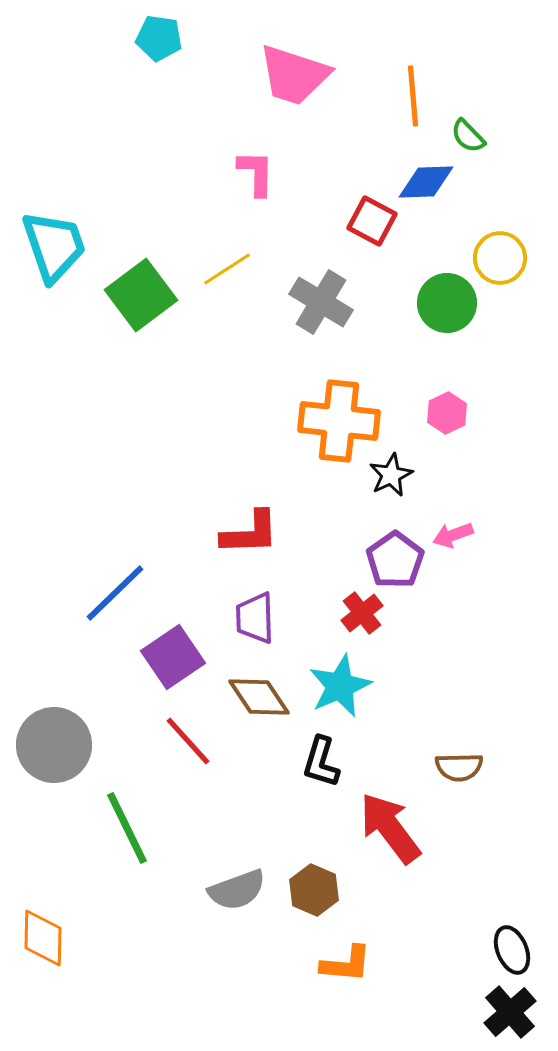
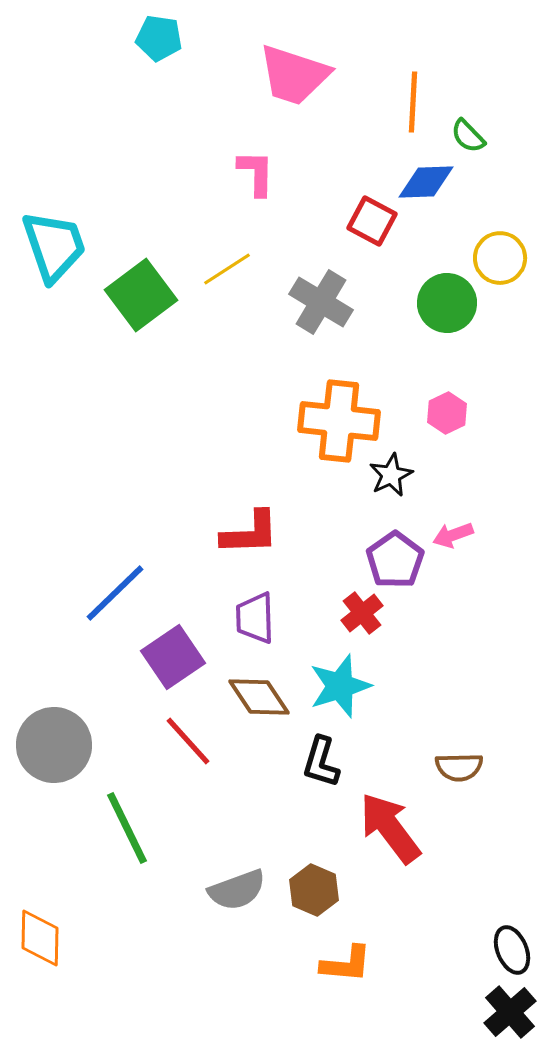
orange line: moved 6 px down; rotated 8 degrees clockwise
cyan star: rotated 6 degrees clockwise
orange diamond: moved 3 px left
